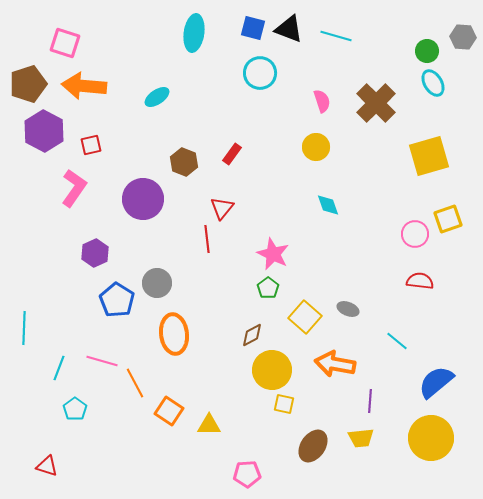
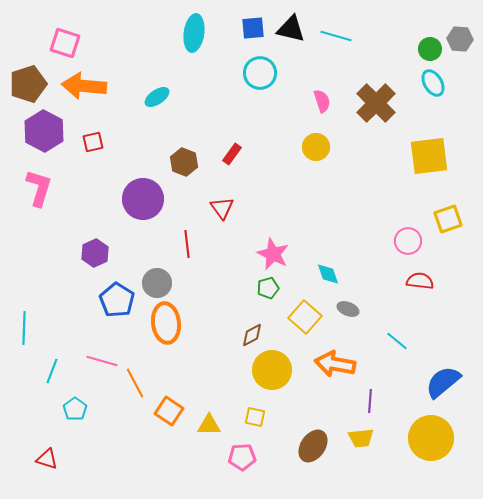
blue square at (253, 28): rotated 20 degrees counterclockwise
black triangle at (289, 29): moved 2 px right; rotated 8 degrees counterclockwise
gray hexagon at (463, 37): moved 3 px left, 2 px down
green circle at (427, 51): moved 3 px right, 2 px up
red square at (91, 145): moved 2 px right, 3 px up
yellow square at (429, 156): rotated 9 degrees clockwise
pink L-shape at (74, 188): moved 35 px left; rotated 18 degrees counterclockwise
cyan diamond at (328, 205): moved 69 px down
red triangle at (222, 208): rotated 15 degrees counterclockwise
pink circle at (415, 234): moved 7 px left, 7 px down
red line at (207, 239): moved 20 px left, 5 px down
green pentagon at (268, 288): rotated 20 degrees clockwise
orange ellipse at (174, 334): moved 8 px left, 11 px up
cyan line at (59, 368): moved 7 px left, 3 px down
blue semicircle at (436, 382): moved 7 px right
yellow square at (284, 404): moved 29 px left, 13 px down
red triangle at (47, 466): moved 7 px up
pink pentagon at (247, 474): moved 5 px left, 17 px up
